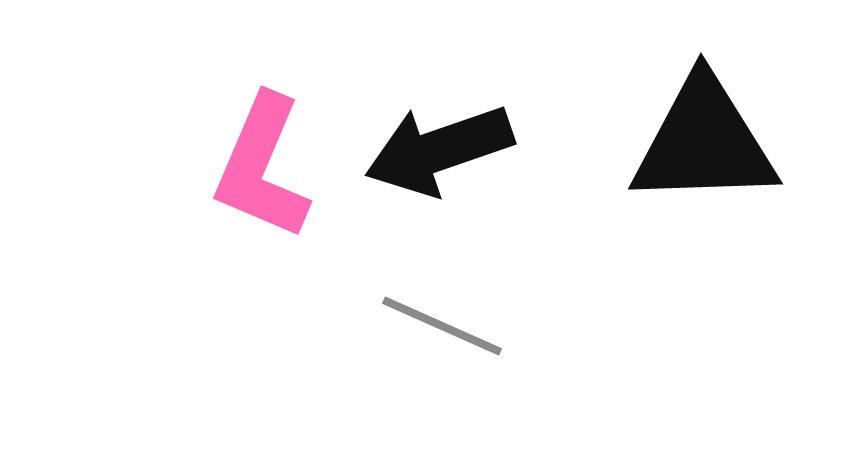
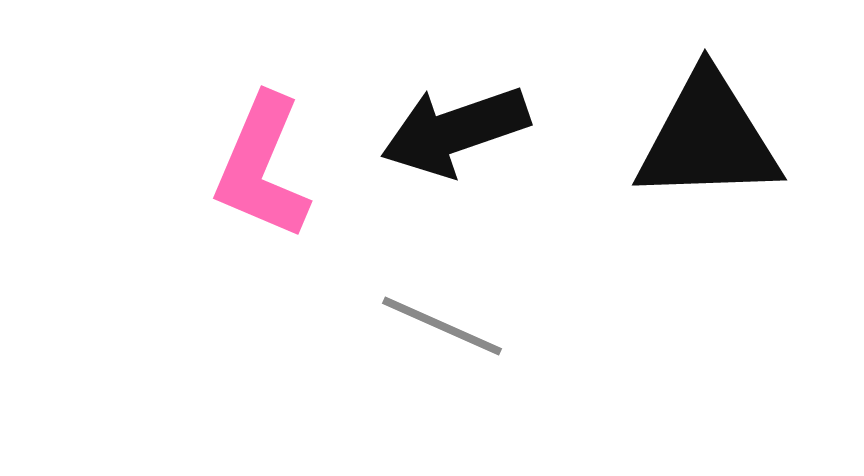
black triangle: moved 4 px right, 4 px up
black arrow: moved 16 px right, 19 px up
